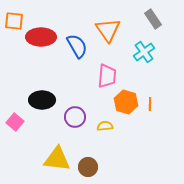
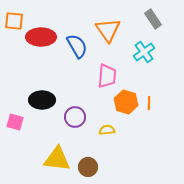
orange line: moved 1 px left, 1 px up
pink square: rotated 24 degrees counterclockwise
yellow semicircle: moved 2 px right, 4 px down
